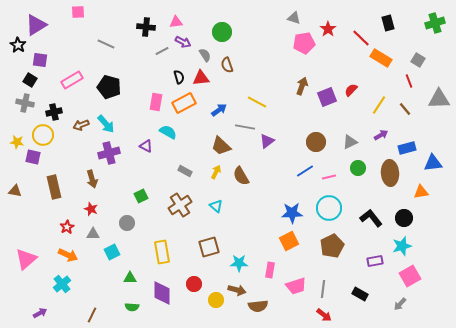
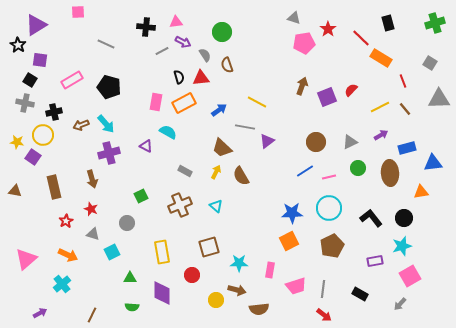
gray square at (418, 60): moved 12 px right, 3 px down
red line at (409, 81): moved 6 px left
yellow line at (379, 105): moved 1 px right, 2 px down; rotated 30 degrees clockwise
brown trapezoid at (221, 146): moved 1 px right, 2 px down
purple square at (33, 157): rotated 21 degrees clockwise
brown cross at (180, 205): rotated 10 degrees clockwise
red star at (67, 227): moved 1 px left, 6 px up
gray triangle at (93, 234): rotated 16 degrees clockwise
red circle at (194, 284): moved 2 px left, 9 px up
brown semicircle at (258, 306): moved 1 px right, 3 px down
